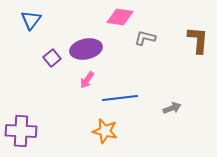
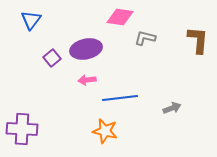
pink arrow: rotated 48 degrees clockwise
purple cross: moved 1 px right, 2 px up
